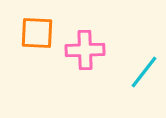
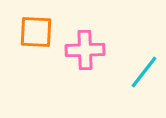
orange square: moved 1 px left, 1 px up
